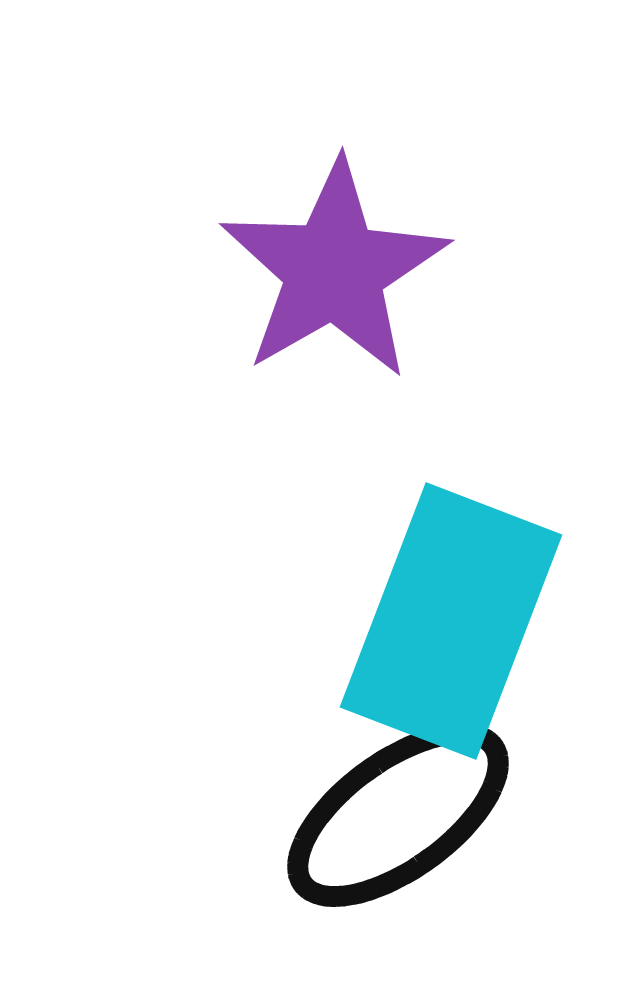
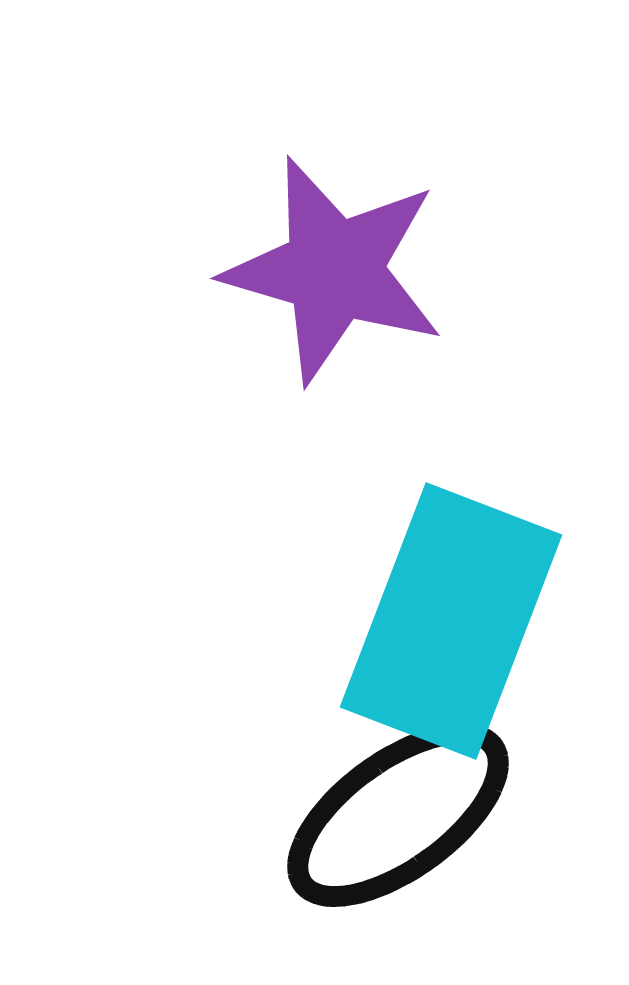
purple star: rotated 26 degrees counterclockwise
